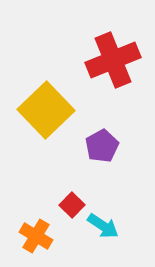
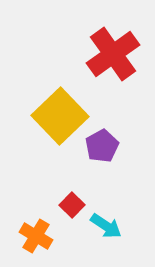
red cross: moved 6 px up; rotated 14 degrees counterclockwise
yellow square: moved 14 px right, 6 px down
cyan arrow: moved 3 px right
